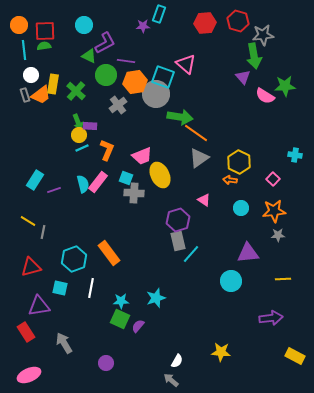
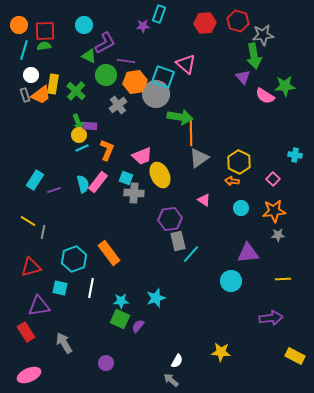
cyan line at (24, 50): rotated 24 degrees clockwise
orange line at (196, 133): moved 5 px left; rotated 55 degrees clockwise
orange arrow at (230, 180): moved 2 px right, 1 px down
purple hexagon at (178, 220): moved 8 px left, 1 px up; rotated 10 degrees clockwise
